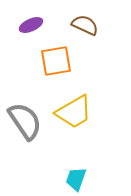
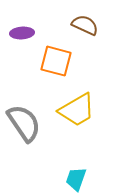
purple ellipse: moved 9 px left, 8 px down; rotated 20 degrees clockwise
orange square: rotated 24 degrees clockwise
yellow trapezoid: moved 3 px right, 2 px up
gray semicircle: moved 1 px left, 2 px down
